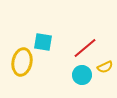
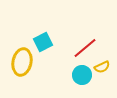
cyan square: rotated 36 degrees counterclockwise
yellow semicircle: moved 3 px left
